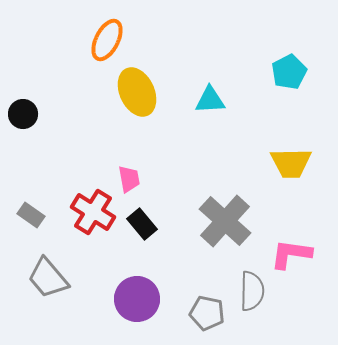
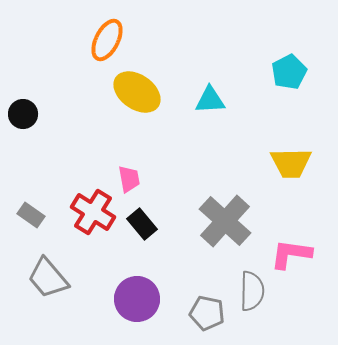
yellow ellipse: rotated 30 degrees counterclockwise
